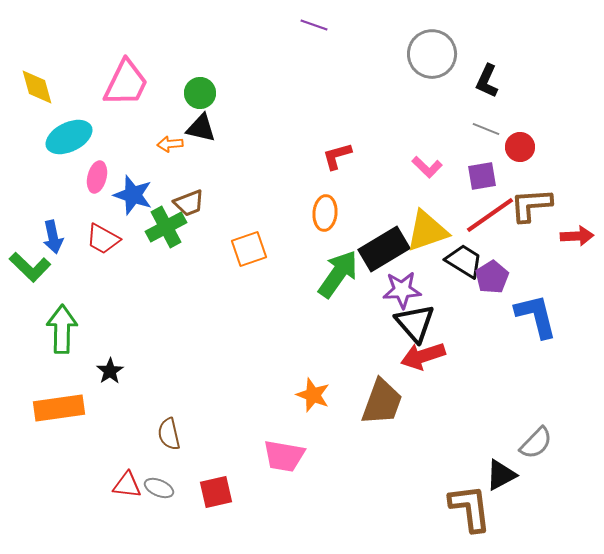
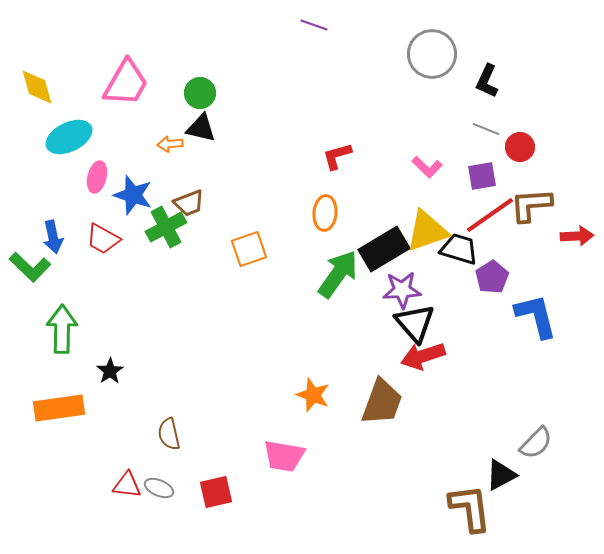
pink trapezoid at (126, 83): rotated 4 degrees clockwise
black trapezoid at (464, 261): moved 5 px left, 12 px up; rotated 15 degrees counterclockwise
